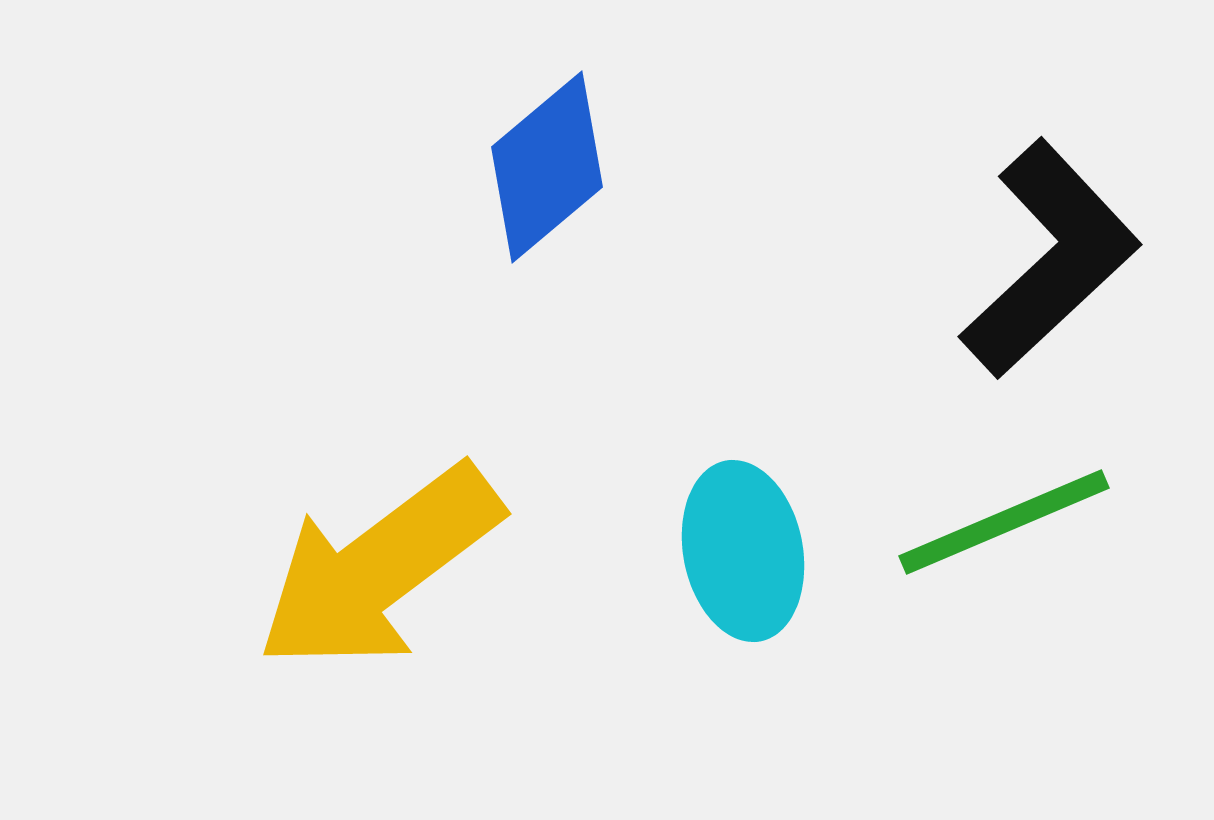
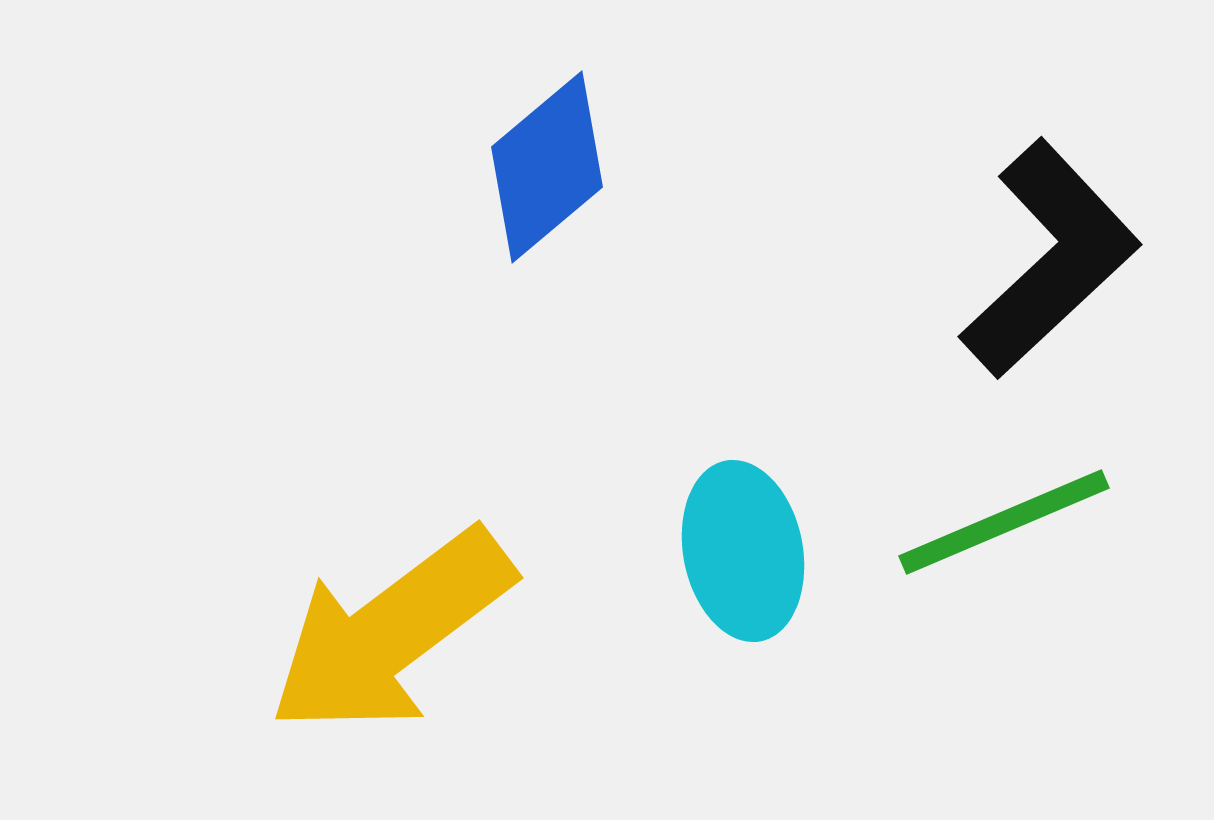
yellow arrow: moved 12 px right, 64 px down
